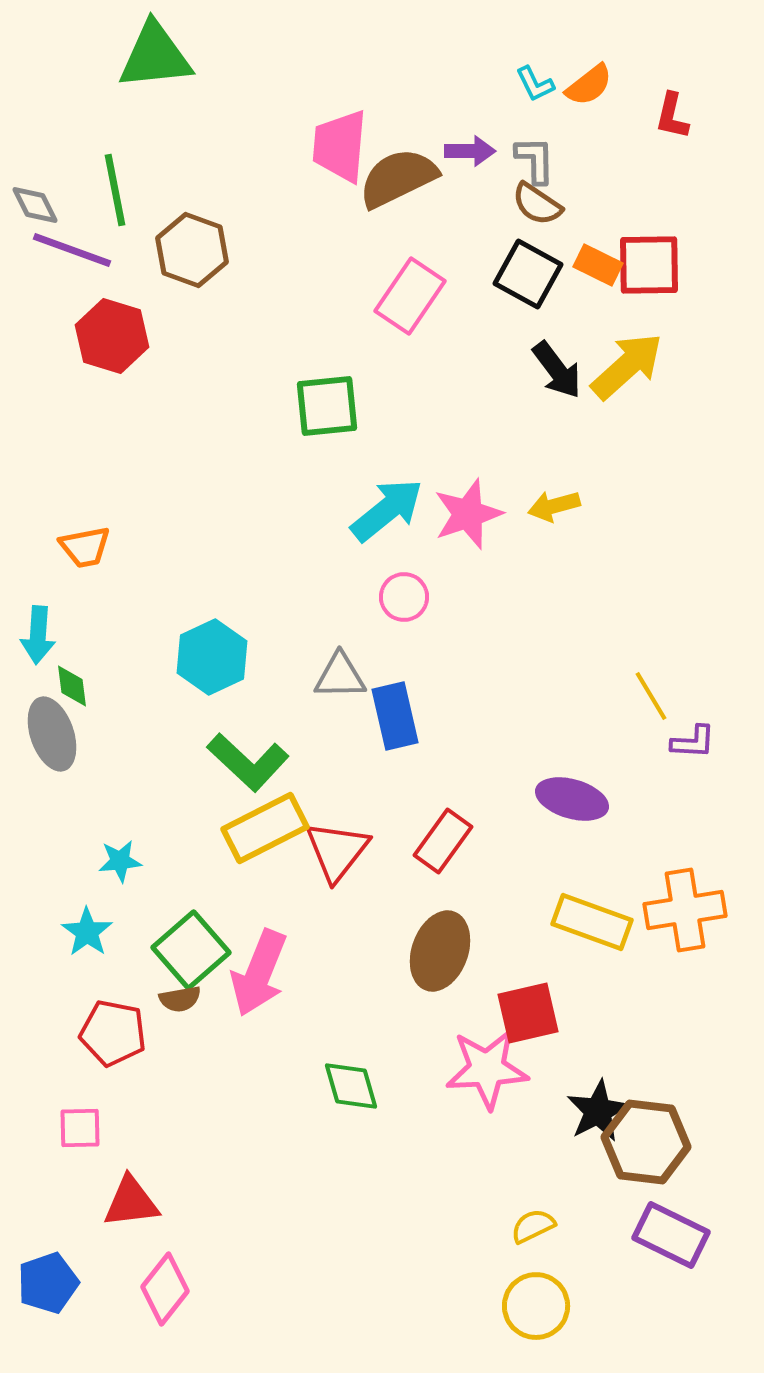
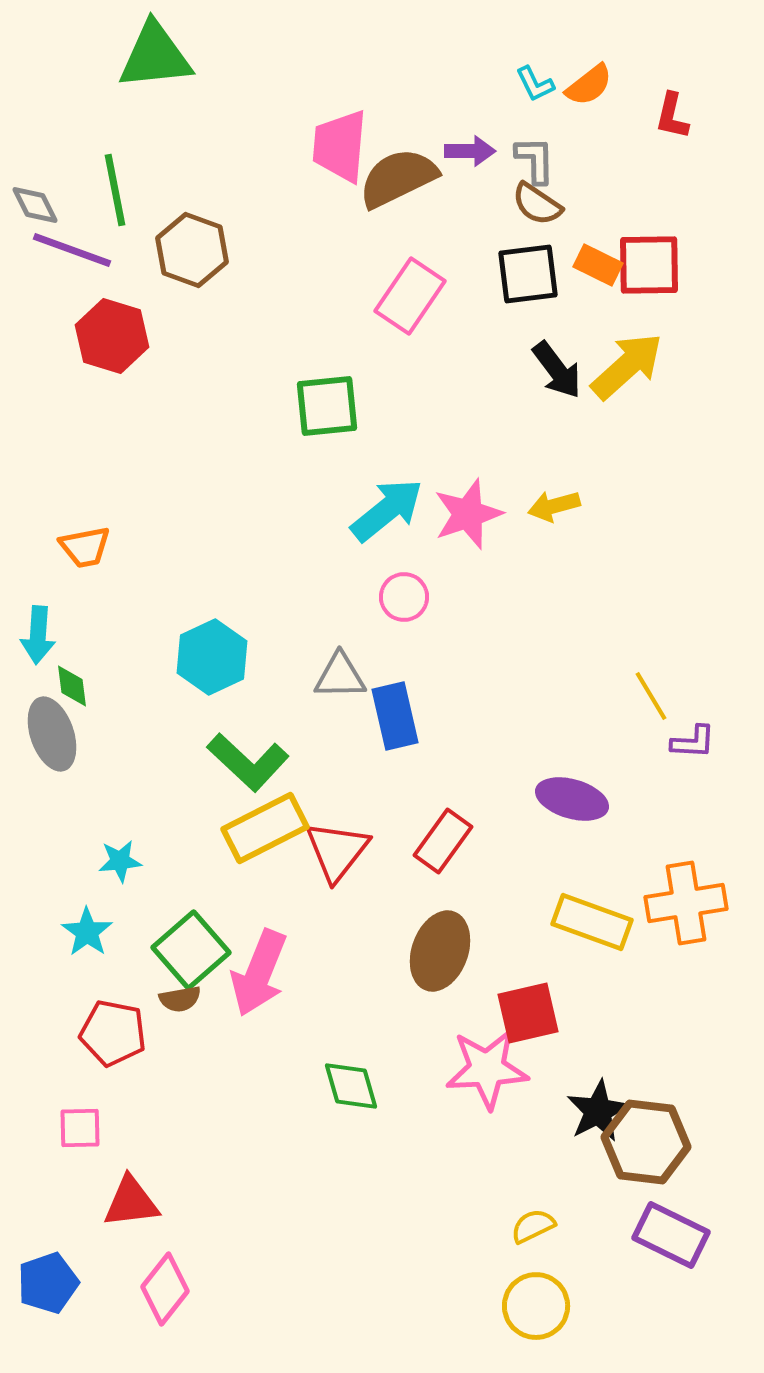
black square at (528, 274): rotated 36 degrees counterclockwise
orange cross at (685, 910): moved 1 px right, 7 px up
